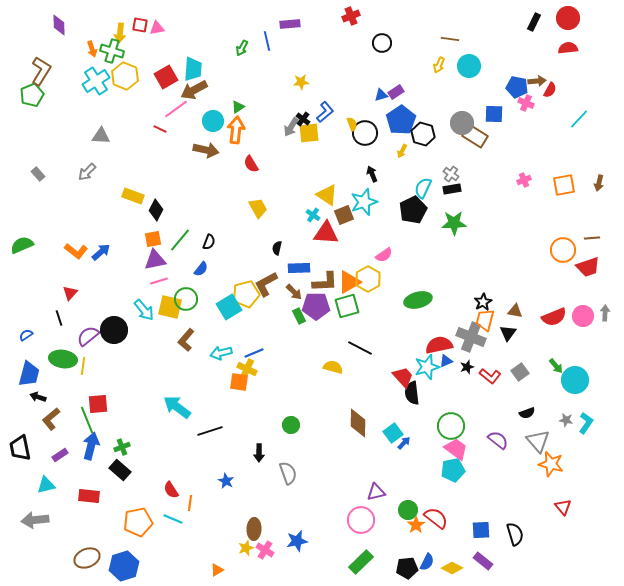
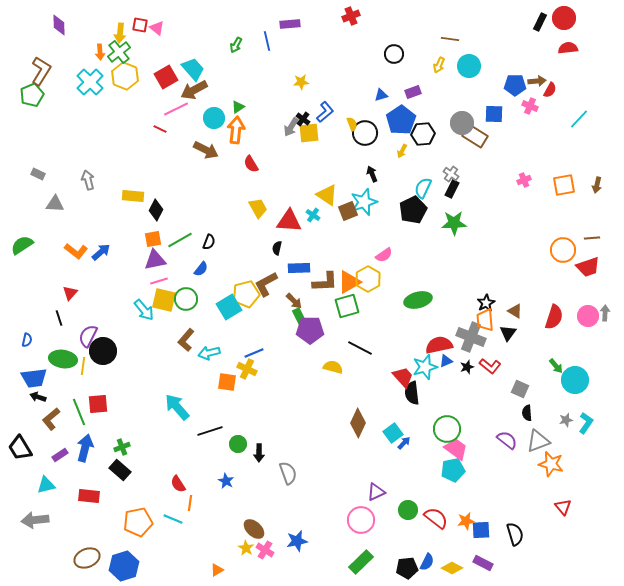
red circle at (568, 18): moved 4 px left
black rectangle at (534, 22): moved 6 px right
pink triangle at (157, 28): rotated 49 degrees clockwise
black circle at (382, 43): moved 12 px right, 11 px down
green arrow at (242, 48): moved 6 px left, 3 px up
orange arrow at (92, 49): moved 8 px right, 3 px down; rotated 14 degrees clockwise
green cross at (112, 51): moved 7 px right, 1 px down; rotated 35 degrees clockwise
cyan trapezoid at (193, 69): rotated 45 degrees counterclockwise
cyan cross at (96, 81): moved 6 px left, 1 px down; rotated 12 degrees counterclockwise
blue pentagon at (517, 87): moved 2 px left, 2 px up; rotated 10 degrees counterclockwise
purple rectangle at (396, 92): moved 17 px right; rotated 14 degrees clockwise
pink cross at (526, 103): moved 4 px right, 3 px down
pink line at (176, 109): rotated 10 degrees clockwise
cyan circle at (213, 121): moved 1 px right, 3 px up
black hexagon at (423, 134): rotated 20 degrees counterclockwise
gray triangle at (101, 136): moved 46 px left, 68 px down
brown arrow at (206, 150): rotated 15 degrees clockwise
gray arrow at (87, 172): moved 1 px right, 8 px down; rotated 120 degrees clockwise
gray rectangle at (38, 174): rotated 24 degrees counterclockwise
brown arrow at (599, 183): moved 2 px left, 2 px down
black rectangle at (452, 189): rotated 54 degrees counterclockwise
yellow rectangle at (133, 196): rotated 15 degrees counterclockwise
brown square at (344, 215): moved 4 px right, 4 px up
red triangle at (326, 233): moved 37 px left, 12 px up
green line at (180, 240): rotated 20 degrees clockwise
green semicircle at (22, 245): rotated 10 degrees counterclockwise
brown arrow at (294, 292): moved 9 px down
black star at (483, 302): moved 3 px right, 1 px down
purple pentagon at (316, 306): moved 6 px left, 24 px down
yellow square at (170, 307): moved 6 px left, 7 px up
brown triangle at (515, 311): rotated 21 degrees clockwise
pink circle at (583, 316): moved 5 px right
red semicircle at (554, 317): rotated 50 degrees counterclockwise
orange trapezoid at (485, 320): rotated 20 degrees counterclockwise
black circle at (114, 330): moved 11 px left, 21 px down
blue semicircle at (26, 335): moved 1 px right, 5 px down; rotated 136 degrees clockwise
purple semicircle at (88, 336): rotated 25 degrees counterclockwise
cyan arrow at (221, 353): moved 12 px left
cyan star at (427, 367): moved 2 px left
gray square at (520, 372): moved 17 px down; rotated 30 degrees counterclockwise
blue trapezoid at (29, 374): moved 5 px right, 4 px down; rotated 68 degrees clockwise
red L-shape at (490, 376): moved 10 px up
orange square at (239, 382): moved 12 px left
cyan arrow at (177, 407): rotated 12 degrees clockwise
black semicircle at (527, 413): rotated 105 degrees clockwise
green line at (87, 420): moved 8 px left, 8 px up
gray star at (566, 420): rotated 24 degrees counterclockwise
brown diamond at (358, 423): rotated 24 degrees clockwise
green circle at (291, 425): moved 53 px left, 19 px down
green circle at (451, 426): moved 4 px left, 3 px down
purple semicircle at (498, 440): moved 9 px right
gray triangle at (538, 441): rotated 50 degrees clockwise
blue arrow at (91, 446): moved 6 px left, 2 px down
black trapezoid at (20, 448): rotated 20 degrees counterclockwise
red semicircle at (171, 490): moved 7 px right, 6 px up
purple triangle at (376, 492): rotated 12 degrees counterclockwise
orange star at (416, 525): moved 50 px right, 4 px up; rotated 24 degrees clockwise
brown ellipse at (254, 529): rotated 50 degrees counterclockwise
yellow star at (246, 548): rotated 21 degrees counterclockwise
purple rectangle at (483, 561): moved 2 px down; rotated 12 degrees counterclockwise
